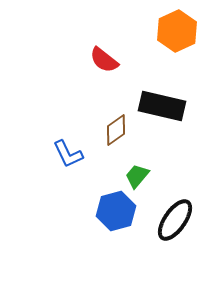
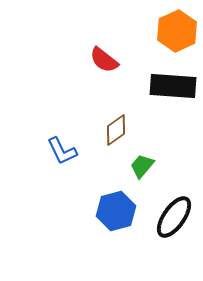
black rectangle: moved 11 px right, 20 px up; rotated 9 degrees counterclockwise
blue L-shape: moved 6 px left, 3 px up
green trapezoid: moved 5 px right, 10 px up
black ellipse: moved 1 px left, 3 px up
